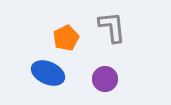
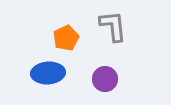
gray L-shape: moved 1 px right, 1 px up
blue ellipse: rotated 28 degrees counterclockwise
